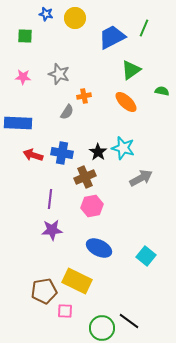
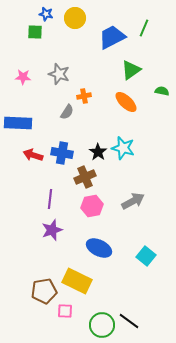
green square: moved 10 px right, 4 px up
gray arrow: moved 8 px left, 23 px down
purple star: rotated 15 degrees counterclockwise
green circle: moved 3 px up
